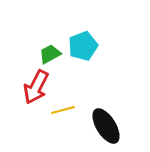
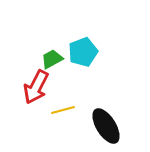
cyan pentagon: moved 6 px down
green trapezoid: moved 2 px right, 5 px down
